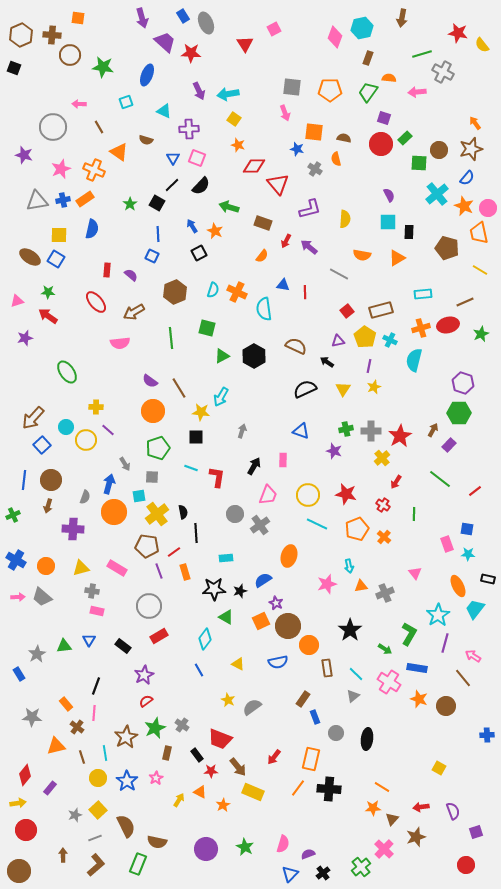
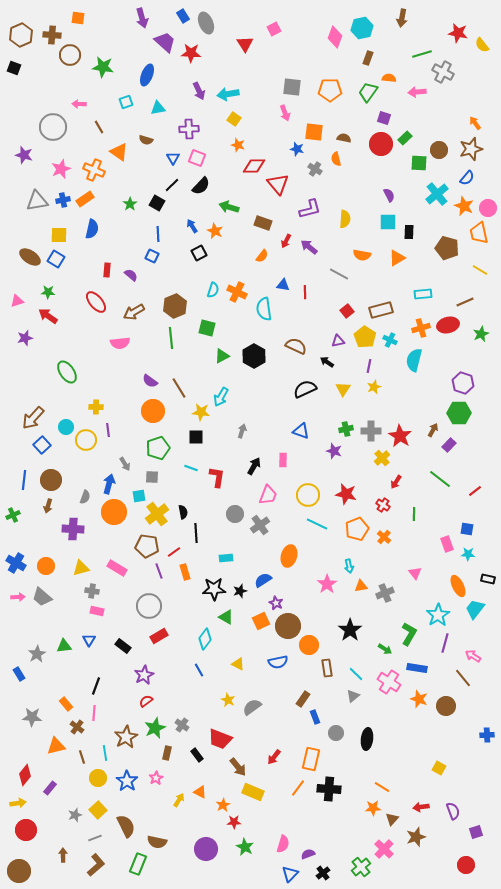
cyan triangle at (164, 111): moved 6 px left, 3 px up; rotated 35 degrees counterclockwise
brown hexagon at (175, 292): moved 14 px down
purple line at (108, 430): rotated 40 degrees clockwise
red star at (400, 436): rotated 10 degrees counterclockwise
blue cross at (16, 560): moved 3 px down
pink star at (327, 584): rotated 18 degrees counterclockwise
red star at (211, 771): moved 23 px right, 51 px down
